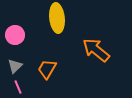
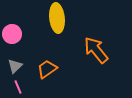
pink circle: moved 3 px left, 1 px up
orange arrow: rotated 12 degrees clockwise
orange trapezoid: rotated 25 degrees clockwise
